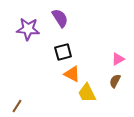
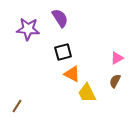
pink triangle: moved 1 px left, 1 px up
